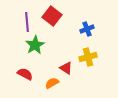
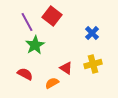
purple line: rotated 24 degrees counterclockwise
blue cross: moved 5 px right, 4 px down; rotated 24 degrees counterclockwise
yellow cross: moved 5 px right, 7 px down
